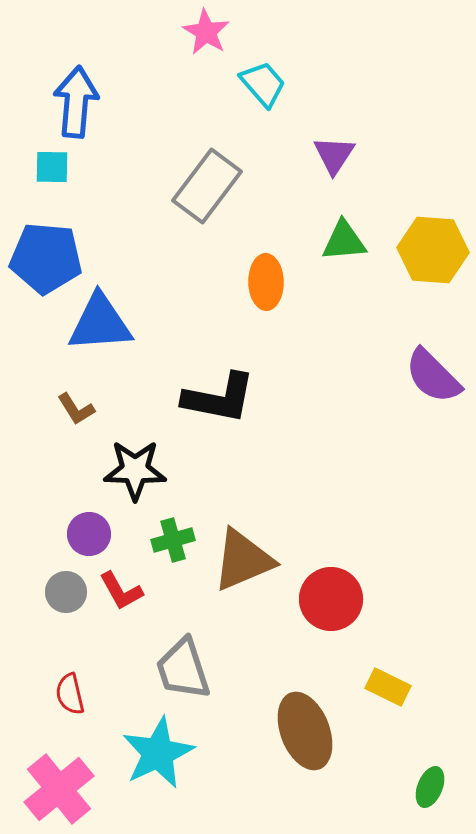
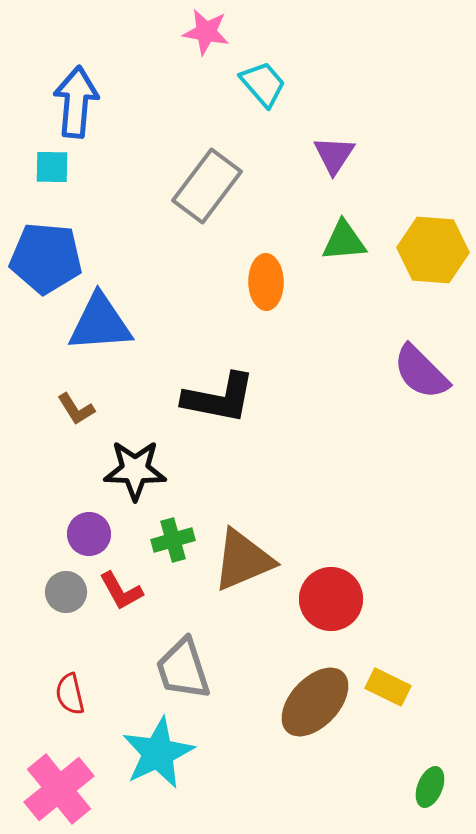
pink star: rotated 21 degrees counterclockwise
purple semicircle: moved 12 px left, 4 px up
brown ellipse: moved 10 px right, 29 px up; rotated 64 degrees clockwise
